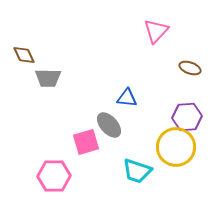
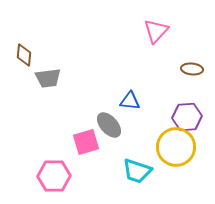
brown diamond: rotated 30 degrees clockwise
brown ellipse: moved 2 px right, 1 px down; rotated 15 degrees counterclockwise
gray trapezoid: rotated 8 degrees counterclockwise
blue triangle: moved 3 px right, 3 px down
